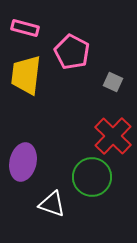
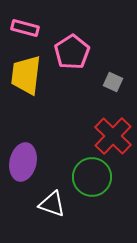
pink pentagon: rotated 12 degrees clockwise
